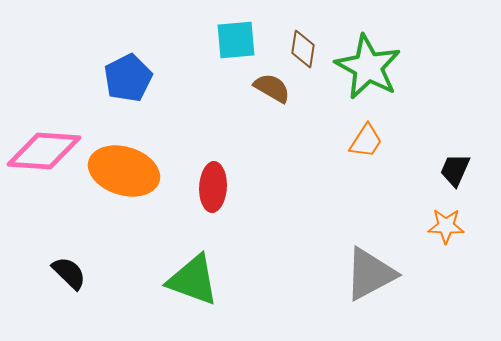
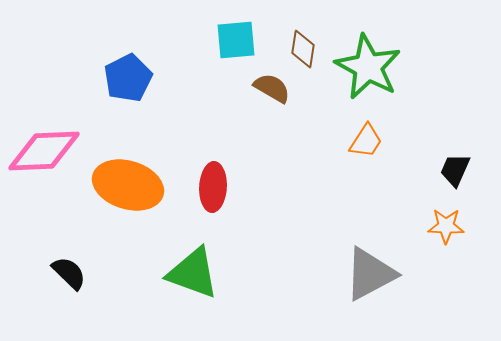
pink diamond: rotated 6 degrees counterclockwise
orange ellipse: moved 4 px right, 14 px down
green triangle: moved 7 px up
